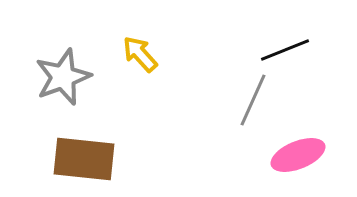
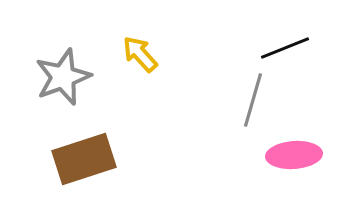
black line: moved 2 px up
gray line: rotated 8 degrees counterclockwise
pink ellipse: moved 4 px left; rotated 18 degrees clockwise
brown rectangle: rotated 24 degrees counterclockwise
